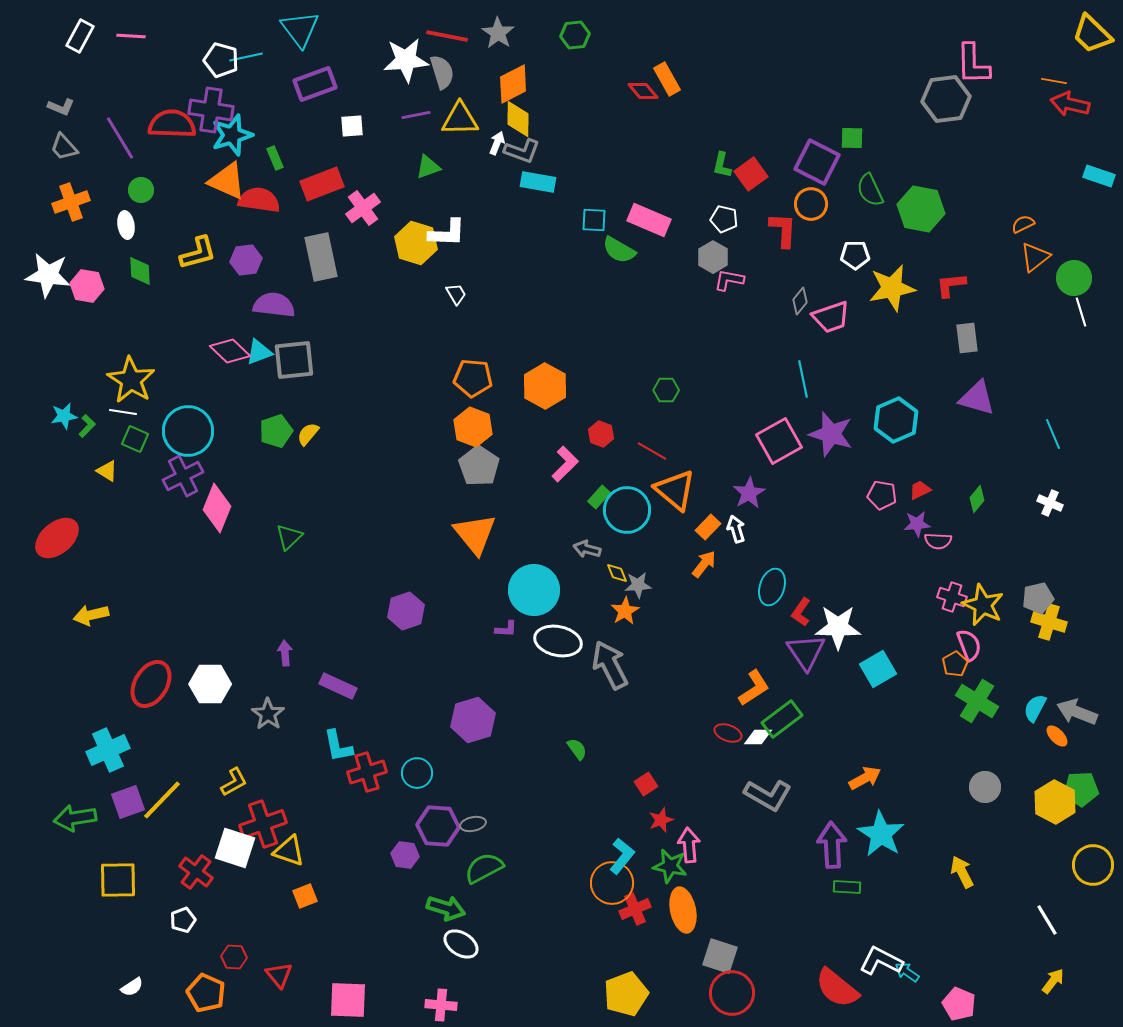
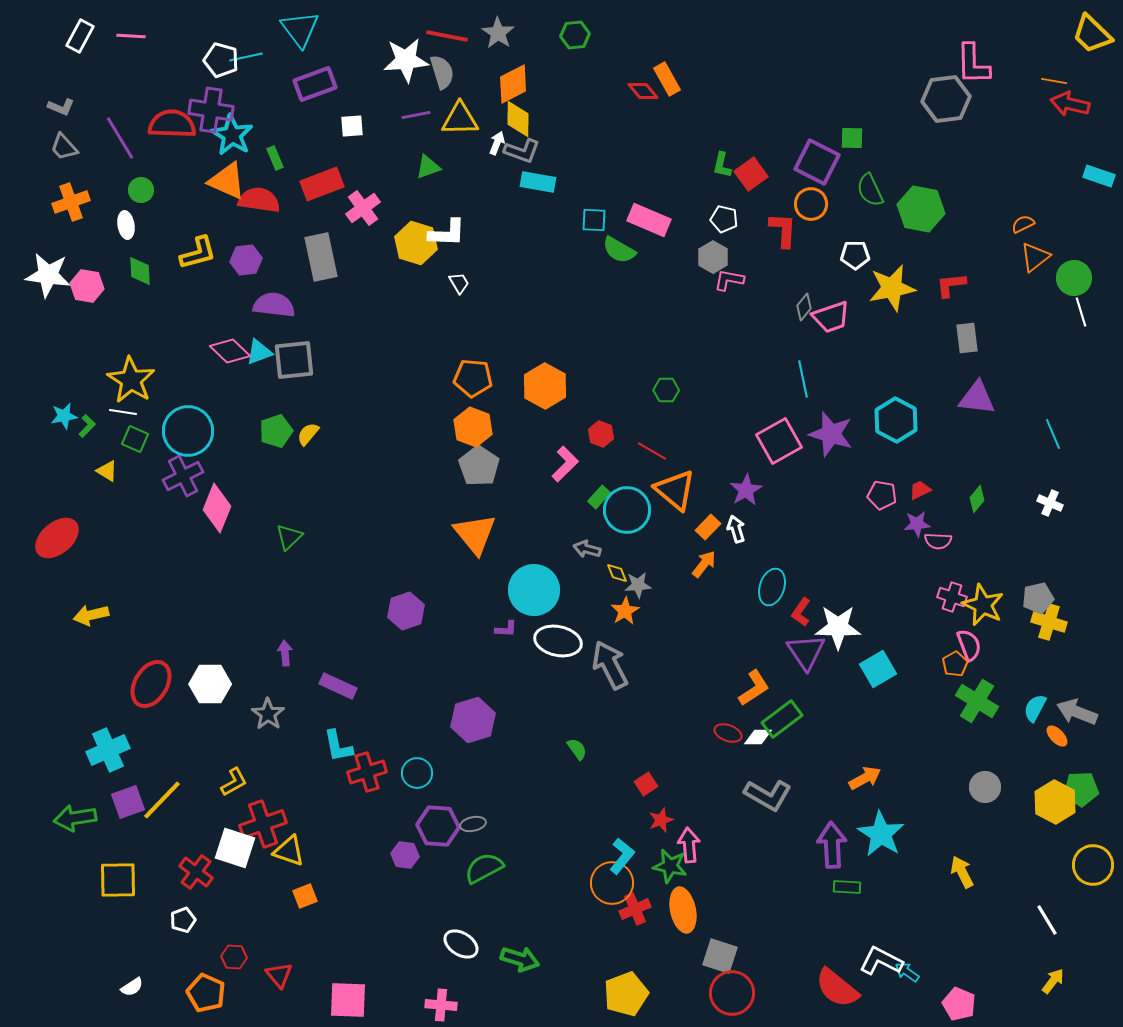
cyan star at (232, 135): rotated 24 degrees counterclockwise
white trapezoid at (456, 294): moved 3 px right, 11 px up
gray diamond at (800, 301): moved 4 px right, 6 px down
purple triangle at (977, 398): rotated 9 degrees counterclockwise
cyan hexagon at (896, 420): rotated 9 degrees counterclockwise
purple star at (749, 493): moved 3 px left, 3 px up
green arrow at (446, 908): moved 74 px right, 51 px down
